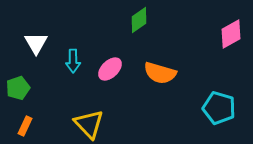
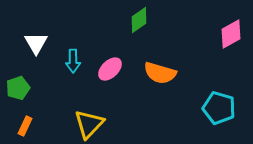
yellow triangle: rotated 28 degrees clockwise
